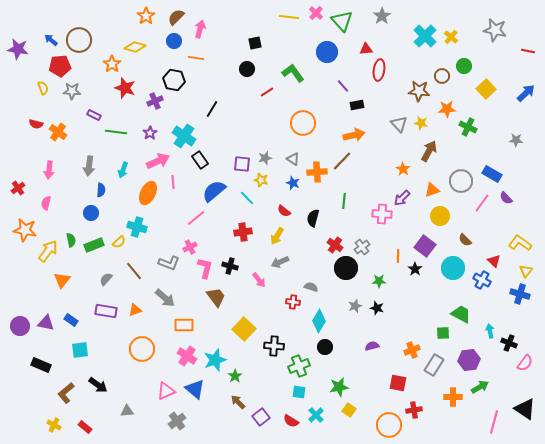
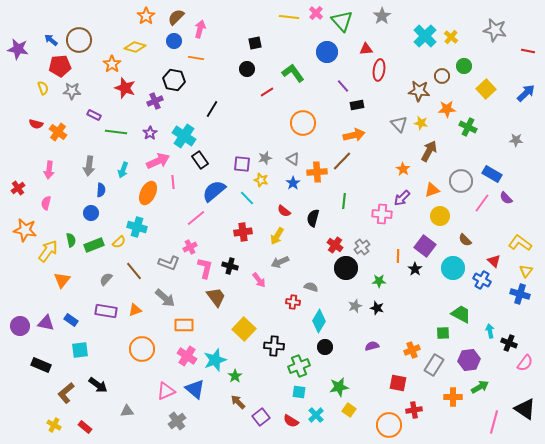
blue star at (293, 183): rotated 16 degrees clockwise
